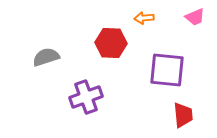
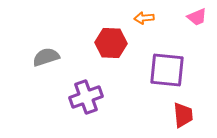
pink trapezoid: moved 2 px right
